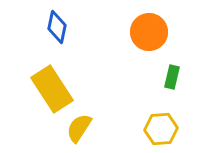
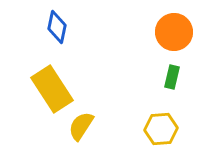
orange circle: moved 25 px right
yellow semicircle: moved 2 px right, 2 px up
